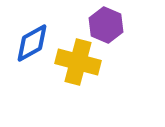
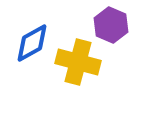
purple hexagon: moved 5 px right
